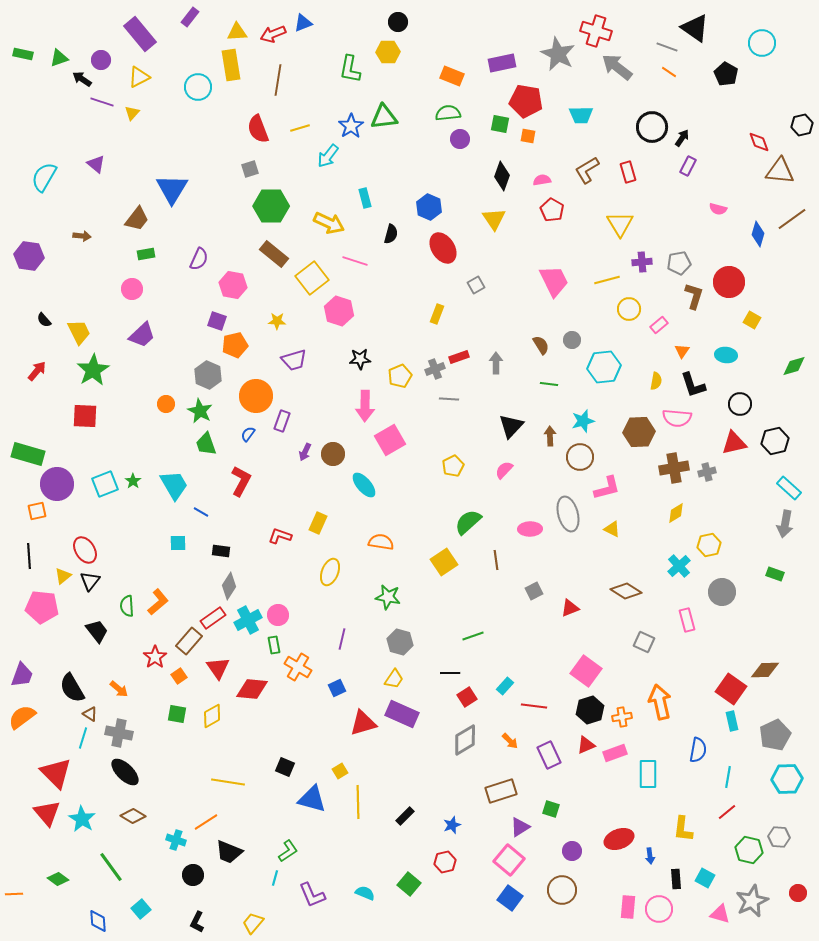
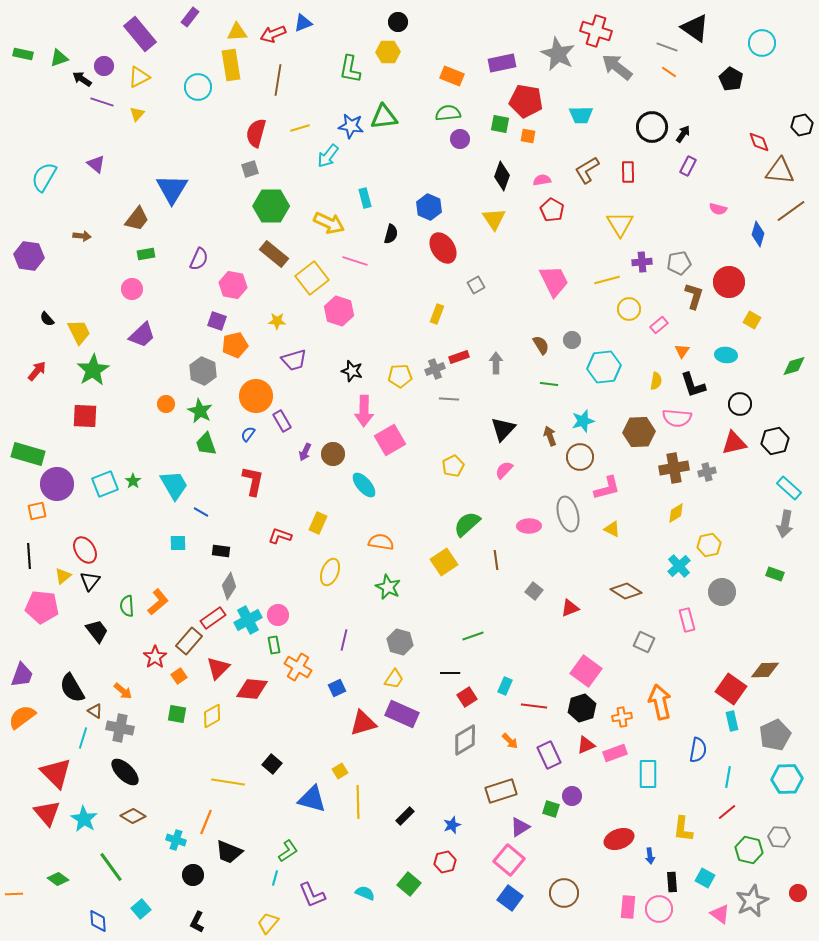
purple circle at (101, 60): moved 3 px right, 6 px down
black pentagon at (726, 74): moved 5 px right, 5 px down
yellow triangle at (132, 113): moved 5 px right, 1 px down
blue star at (351, 126): rotated 30 degrees counterclockwise
red semicircle at (258, 129): moved 2 px left, 4 px down; rotated 36 degrees clockwise
black arrow at (682, 138): moved 1 px right, 4 px up
red rectangle at (628, 172): rotated 15 degrees clockwise
brown line at (792, 219): moved 1 px left, 8 px up
black semicircle at (44, 320): moved 3 px right, 1 px up
black star at (360, 359): moved 8 px left, 12 px down; rotated 20 degrees clockwise
gray hexagon at (208, 375): moved 5 px left, 4 px up
yellow pentagon at (400, 376): rotated 20 degrees clockwise
pink arrow at (365, 406): moved 1 px left, 5 px down
purple rectangle at (282, 421): rotated 50 degrees counterclockwise
black triangle at (511, 426): moved 8 px left, 3 px down
brown arrow at (550, 436): rotated 18 degrees counterclockwise
red L-shape at (241, 481): moved 12 px right; rotated 16 degrees counterclockwise
green semicircle at (468, 522): moved 1 px left, 2 px down
pink ellipse at (530, 529): moved 1 px left, 3 px up
gray square at (534, 591): rotated 24 degrees counterclockwise
green star at (388, 597): moved 10 px up; rotated 15 degrees clockwise
purple line at (342, 639): moved 2 px right, 1 px down
red triangle at (218, 668): rotated 20 degrees clockwise
cyan rectangle at (505, 686): rotated 18 degrees counterclockwise
orange arrow at (119, 689): moved 4 px right, 2 px down
black hexagon at (590, 710): moved 8 px left, 2 px up
brown triangle at (90, 714): moved 5 px right, 3 px up
gray cross at (119, 733): moved 1 px right, 5 px up
black square at (285, 767): moved 13 px left, 3 px up; rotated 18 degrees clockwise
cyan star at (82, 819): moved 2 px right
orange line at (206, 822): rotated 35 degrees counterclockwise
purple circle at (572, 851): moved 55 px up
black rectangle at (676, 879): moved 4 px left, 3 px down
brown circle at (562, 890): moved 2 px right, 3 px down
pink triangle at (720, 914): rotated 20 degrees clockwise
yellow trapezoid at (253, 923): moved 15 px right
